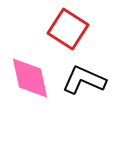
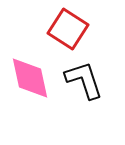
black L-shape: rotated 48 degrees clockwise
